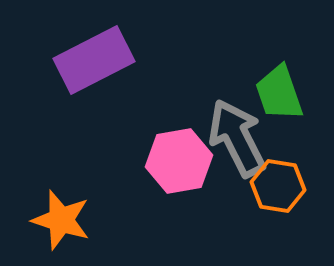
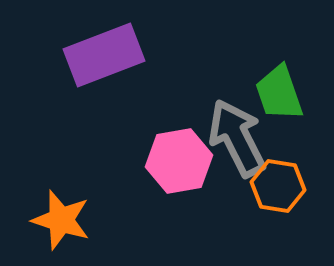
purple rectangle: moved 10 px right, 5 px up; rotated 6 degrees clockwise
